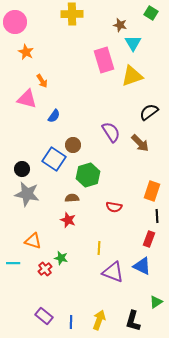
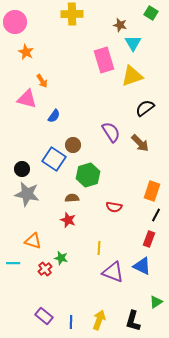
black semicircle: moved 4 px left, 4 px up
black line: moved 1 px left, 1 px up; rotated 32 degrees clockwise
